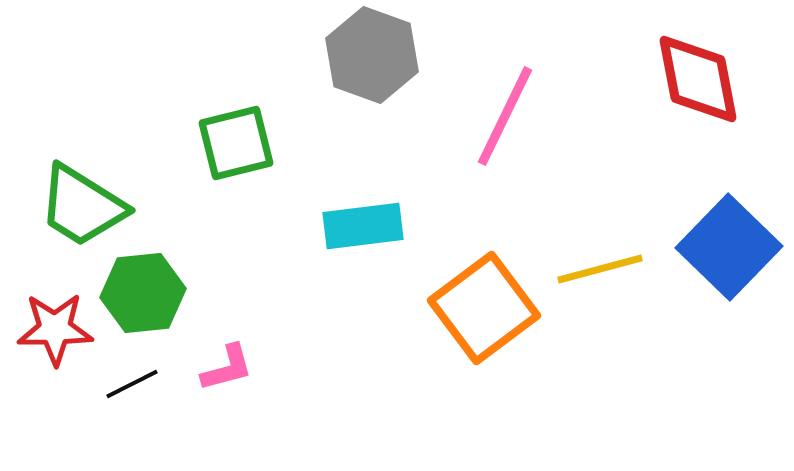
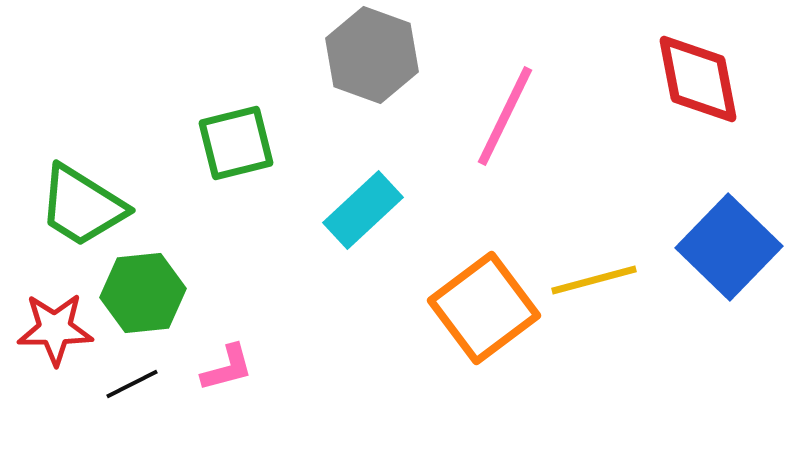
cyan rectangle: moved 16 px up; rotated 36 degrees counterclockwise
yellow line: moved 6 px left, 11 px down
